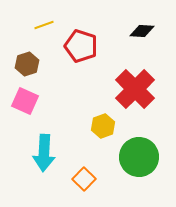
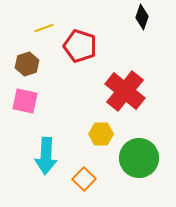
yellow line: moved 3 px down
black diamond: moved 14 px up; rotated 75 degrees counterclockwise
red pentagon: moved 1 px left
red cross: moved 10 px left, 2 px down; rotated 6 degrees counterclockwise
pink square: rotated 12 degrees counterclockwise
yellow hexagon: moved 2 px left, 8 px down; rotated 20 degrees clockwise
cyan arrow: moved 2 px right, 3 px down
green circle: moved 1 px down
